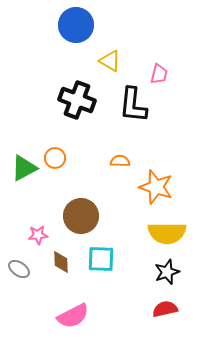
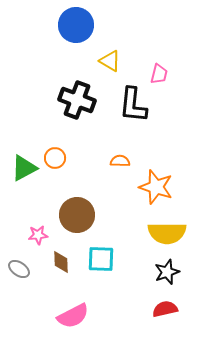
brown circle: moved 4 px left, 1 px up
